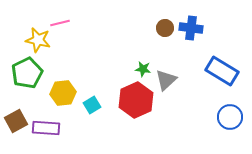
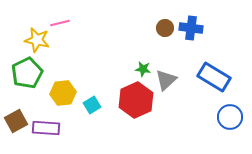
yellow star: moved 1 px left
blue rectangle: moved 8 px left, 6 px down
